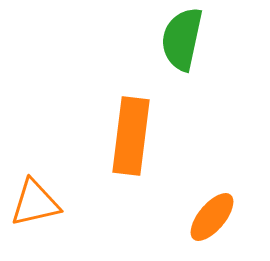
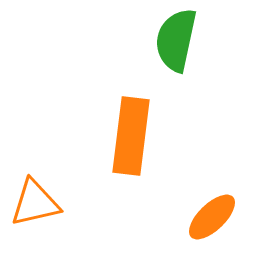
green semicircle: moved 6 px left, 1 px down
orange ellipse: rotated 6 degrees clockwise
